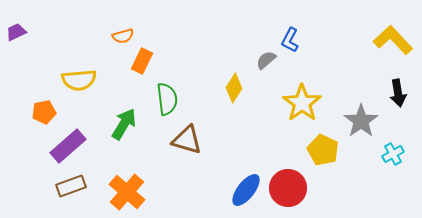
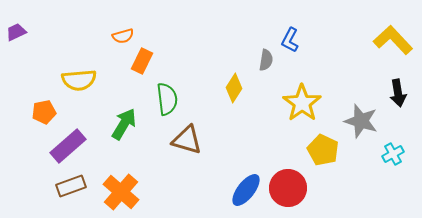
gray semicircle: rotated 140 degrees clockwise
gray star: rotated 20 degrees counterclockwise
orange cross: moved 6 px left
